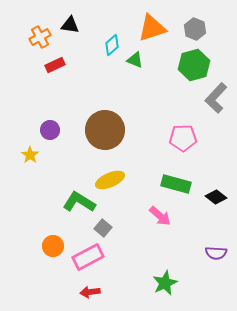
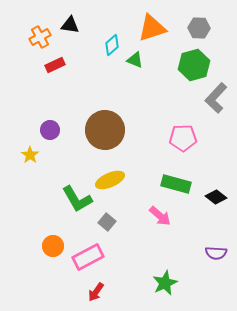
gray hexagon: moved 4 px right, 1 px up; rotated 20 degrees counterclockwise
green L-shape: moved 2 px left, 3 px up; rotated 152 degrees counterclockwise
gray square: moved 4 px right, 6 px up
red arrow: moved 6 px right; rotated 48 degrees counterclockwise
